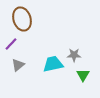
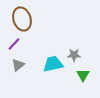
purple line: moved 3 px right
